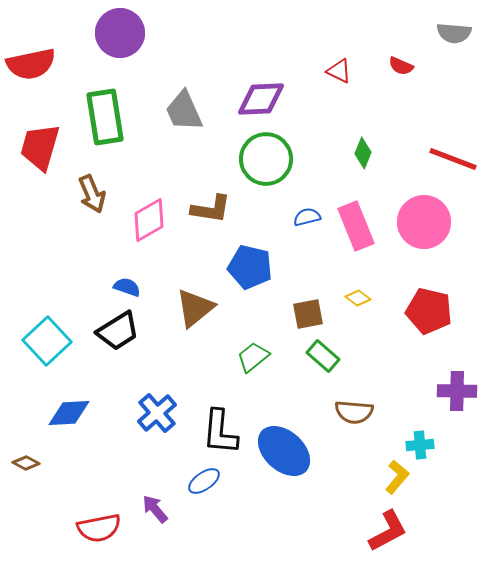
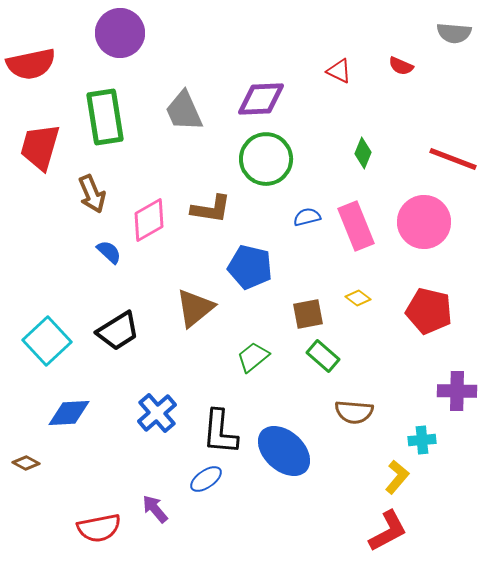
blue semicircle at (127, 287): moved 18 px left, 35 px up; rotated 24 degrees clockwise
cyan cross at (420, 445): moved 2 px right, 5 px up
blue ellipse at (204, 481): moved 2 px right, 2 px up
